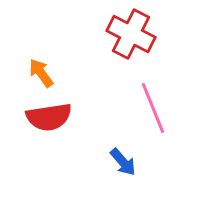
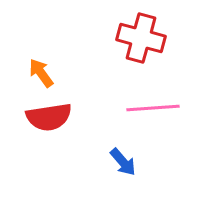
red cross: moved 10 px right, 4 px down; rotated 12 degrees counterclockwise
pink line: rotated 72 degrees counterclockwise
